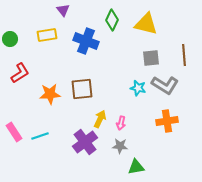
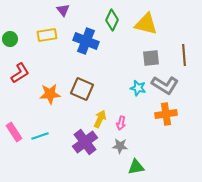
brown square: rotated 30 degrees clockwise
orange cross: moved 1 px left, 7 px up
